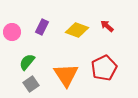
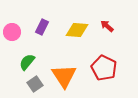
yellow diamond: rotated 15 degrees counterclockwise
red pentagon: rotated 20 degrees counterclockwise
orange triangle: moved 2 px left, 1 px down
gray square: moved 4 px right
